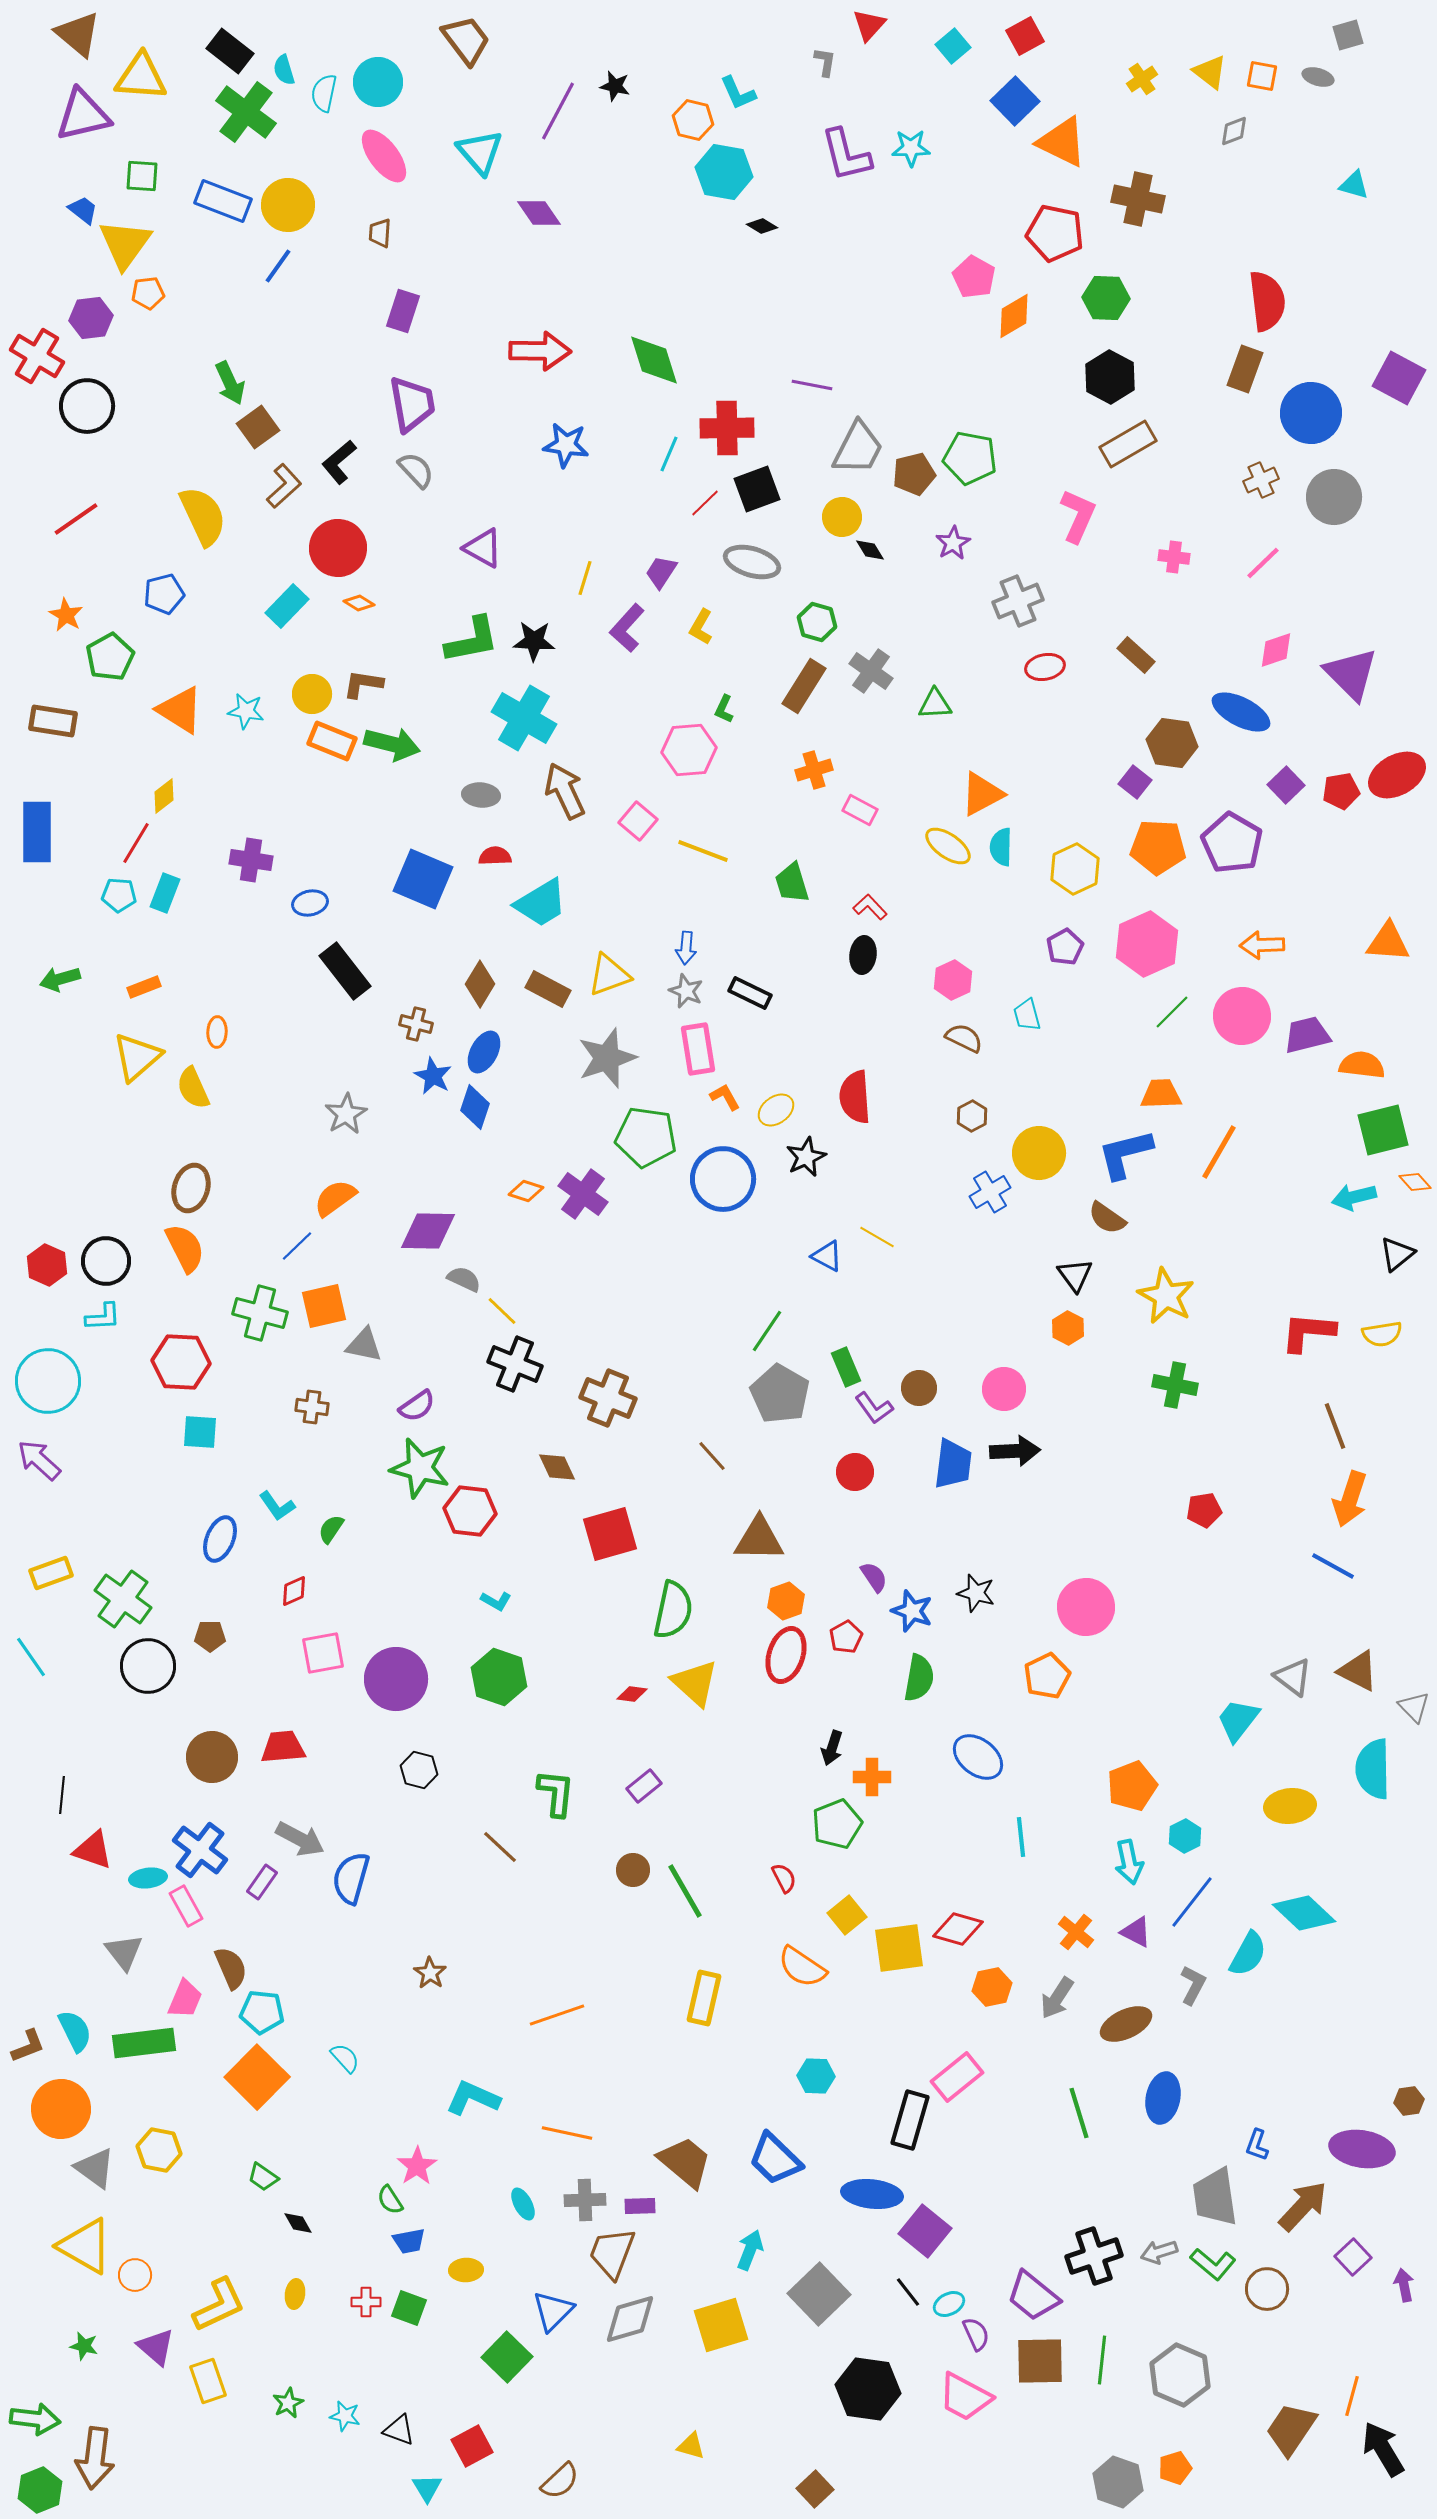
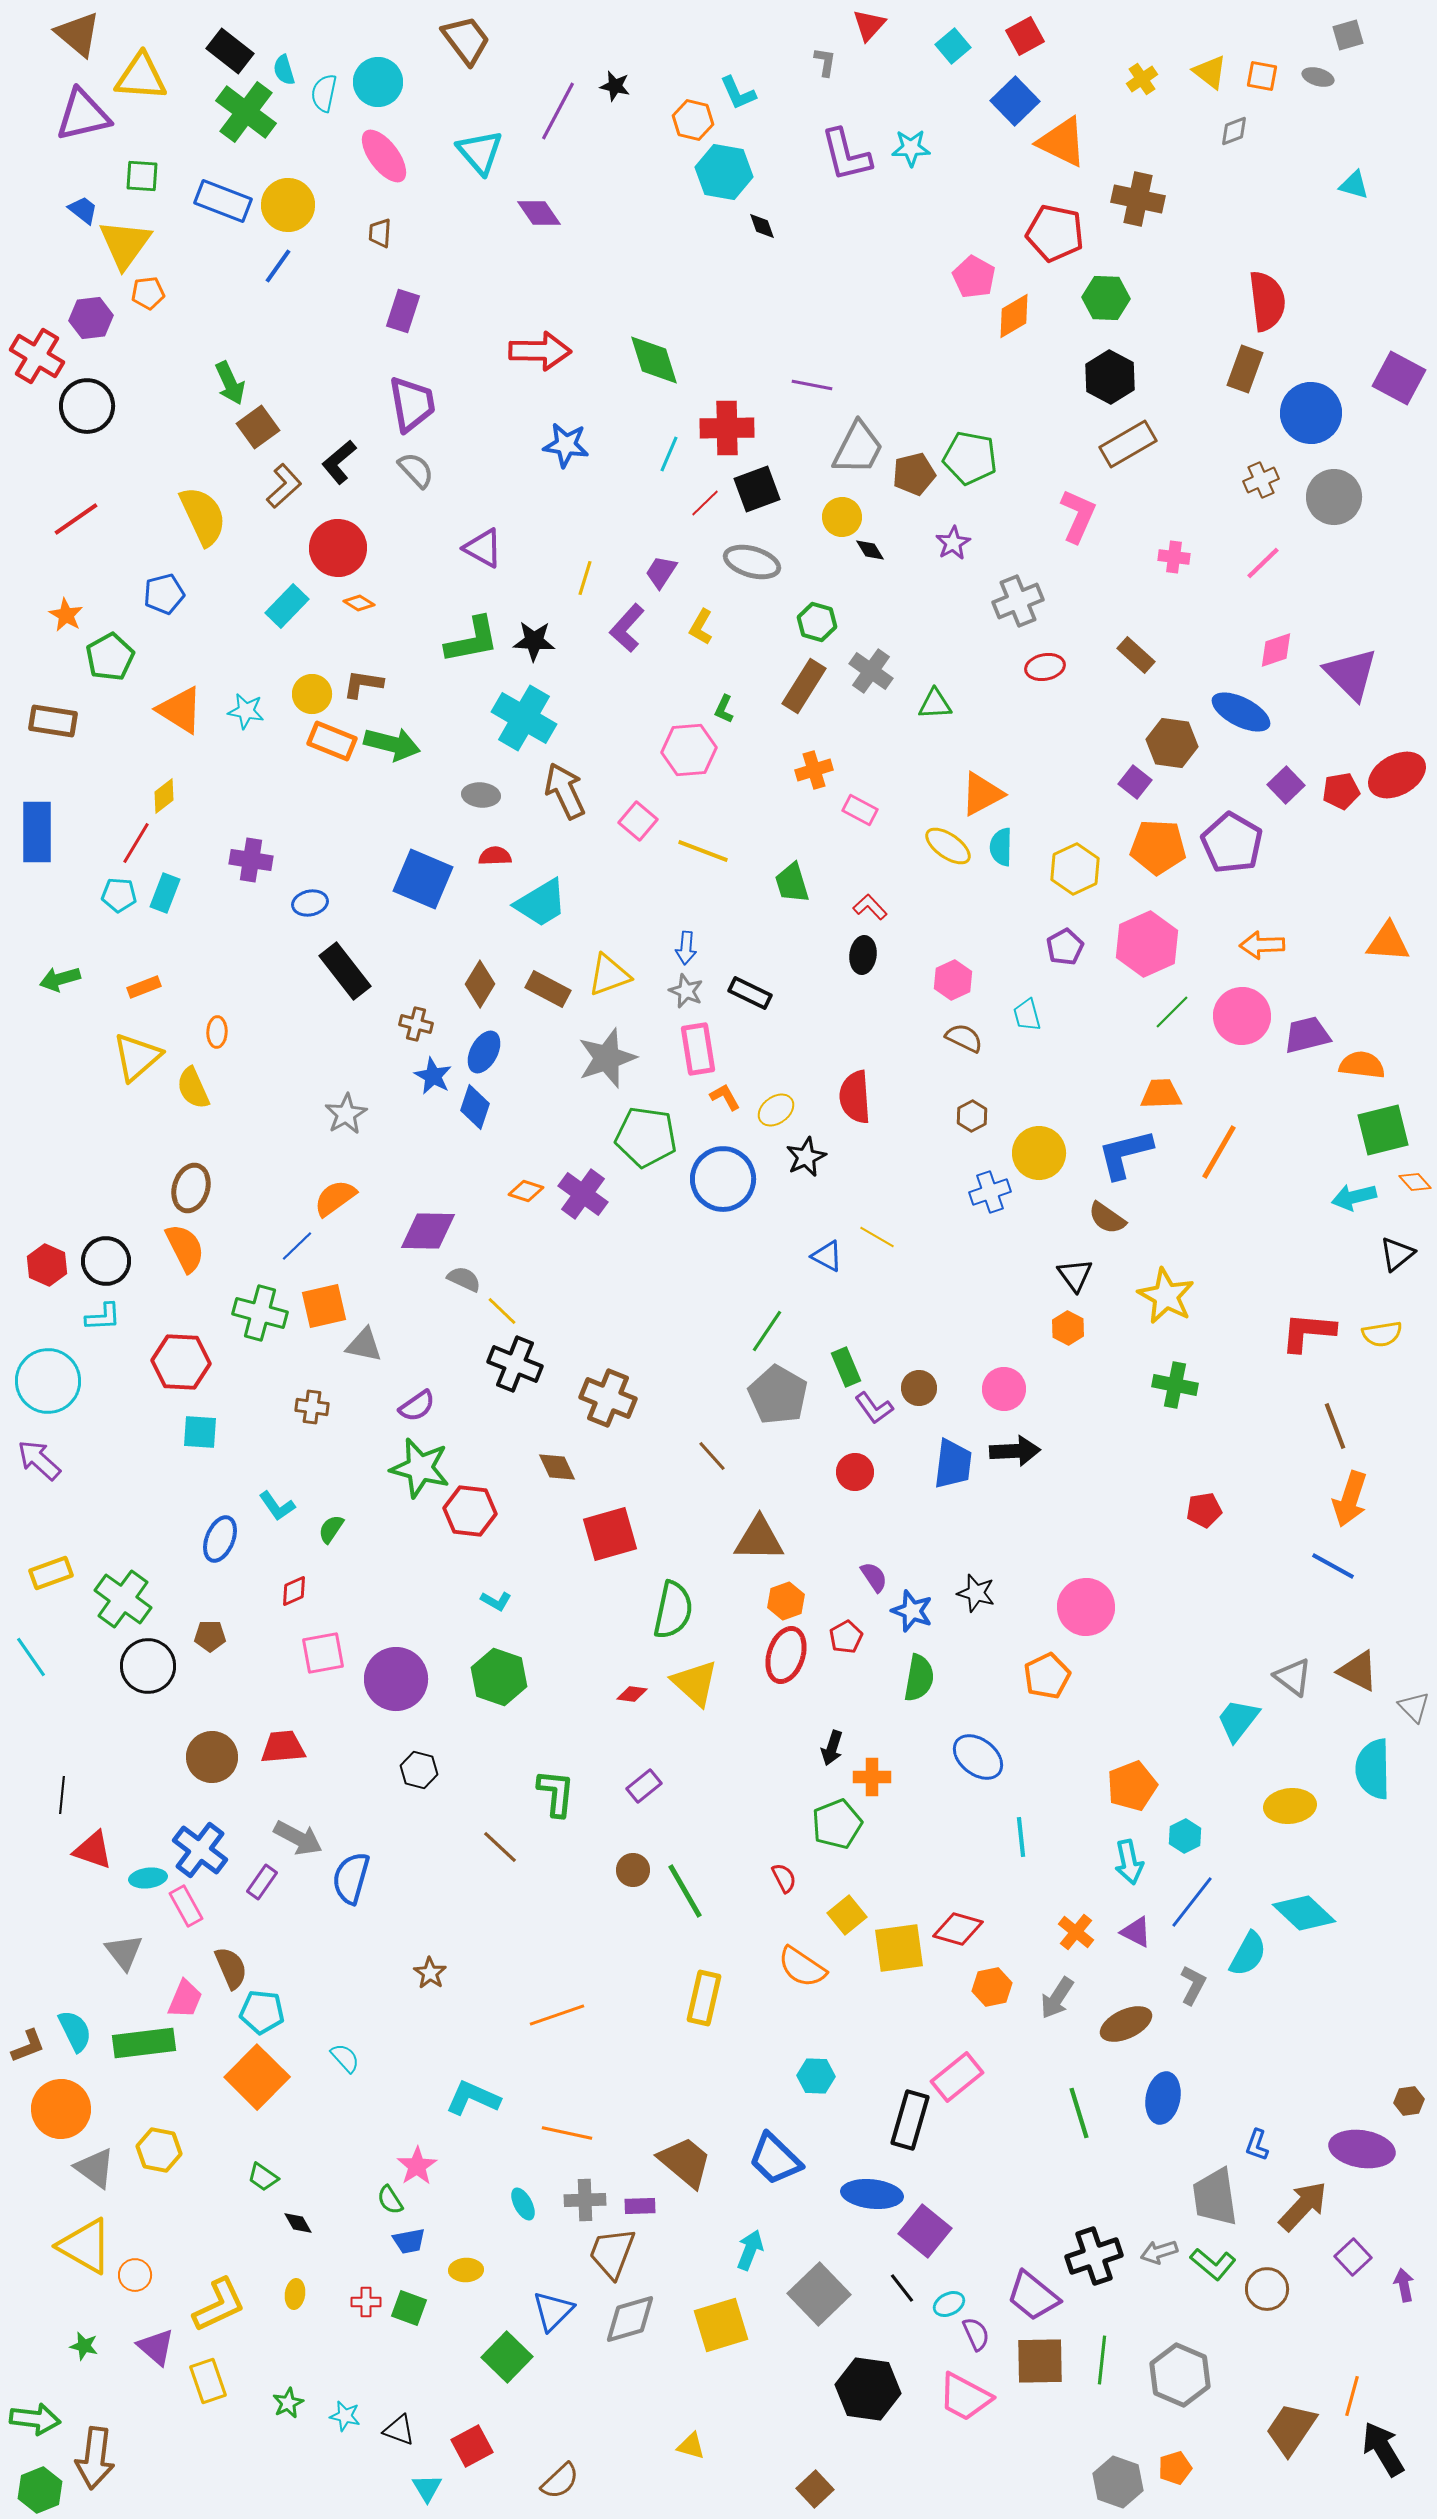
black diamond at (762, 226): rotated 40 degrees clockwise
blue cross at (990, 1192): rotated 12 degrees clockwise
gray pentagon at (780, 1394): moved 2 px left, 1 px down
gray arrow at (300, 1839): moved 2 px left, 1 px up
black line at (908, 2292): moved 6 px left, 4 px up
